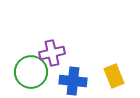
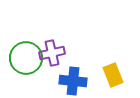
green circle: moved 5 px left, 14 px up
yellow rectangle: moved 1 px left, 1 px up
